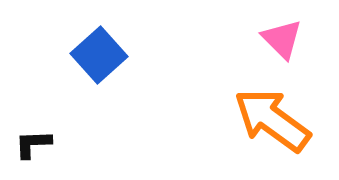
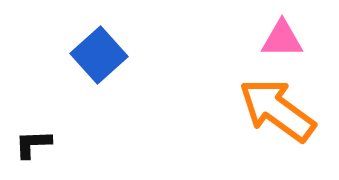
pink triangle: rotated 45 degrees counterclockwise
orange arrow: moved 5 px right, 10 px up
